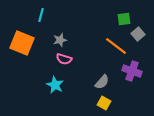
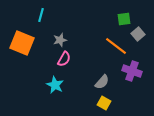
pink semicircle: rotated 77 degrees counterclockwise
